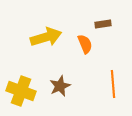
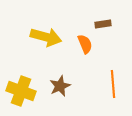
yellow arrow: rotated 32 degrees clockwise
